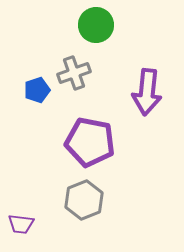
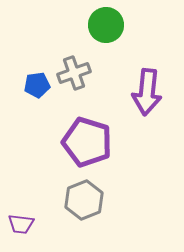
green circle: moved 10 px right
blue pentagon: moved 5 px up; rotated 10 degrees clockwise
purple pentagon: moved 3 px left; rotated 6 degrees clockwise
